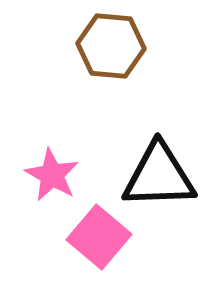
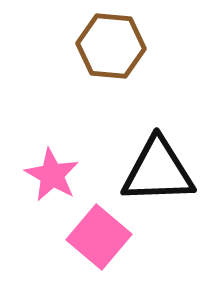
black triangle: moved 1 px left, 5 px up
